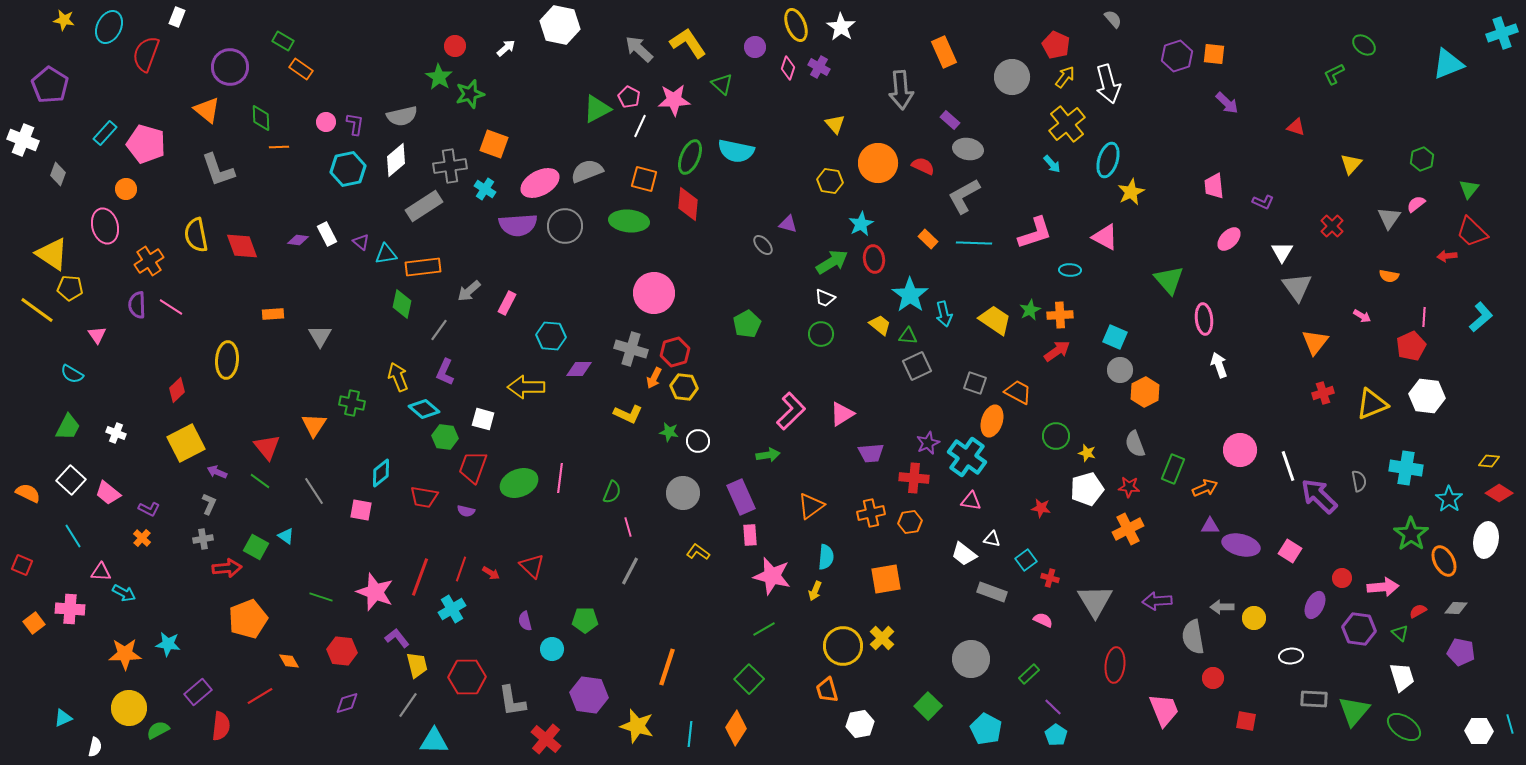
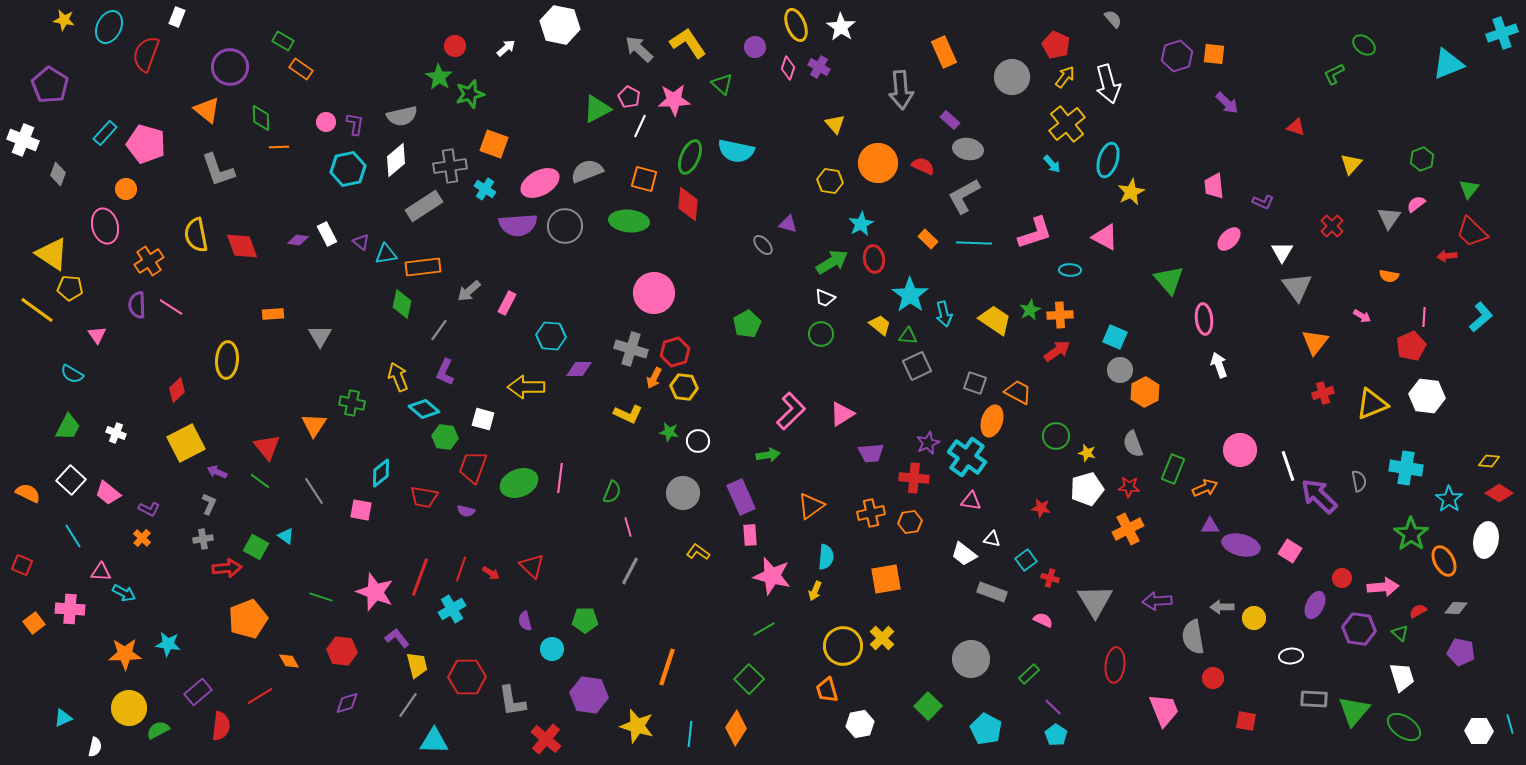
gray semicircle at (1135, 444): moved 2 px left
